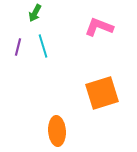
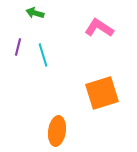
green arrow: rotated 78 degrees clockwise
pink L-shape: moved 1 px down; rotated 12 degrees clockwise
cyan line: moved 9 px down
orange ellipse: rotated 12 degrees clockwise
